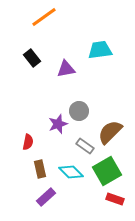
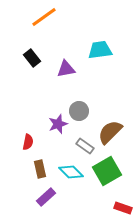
red rectangle: moved 8 px right, 9 px down
